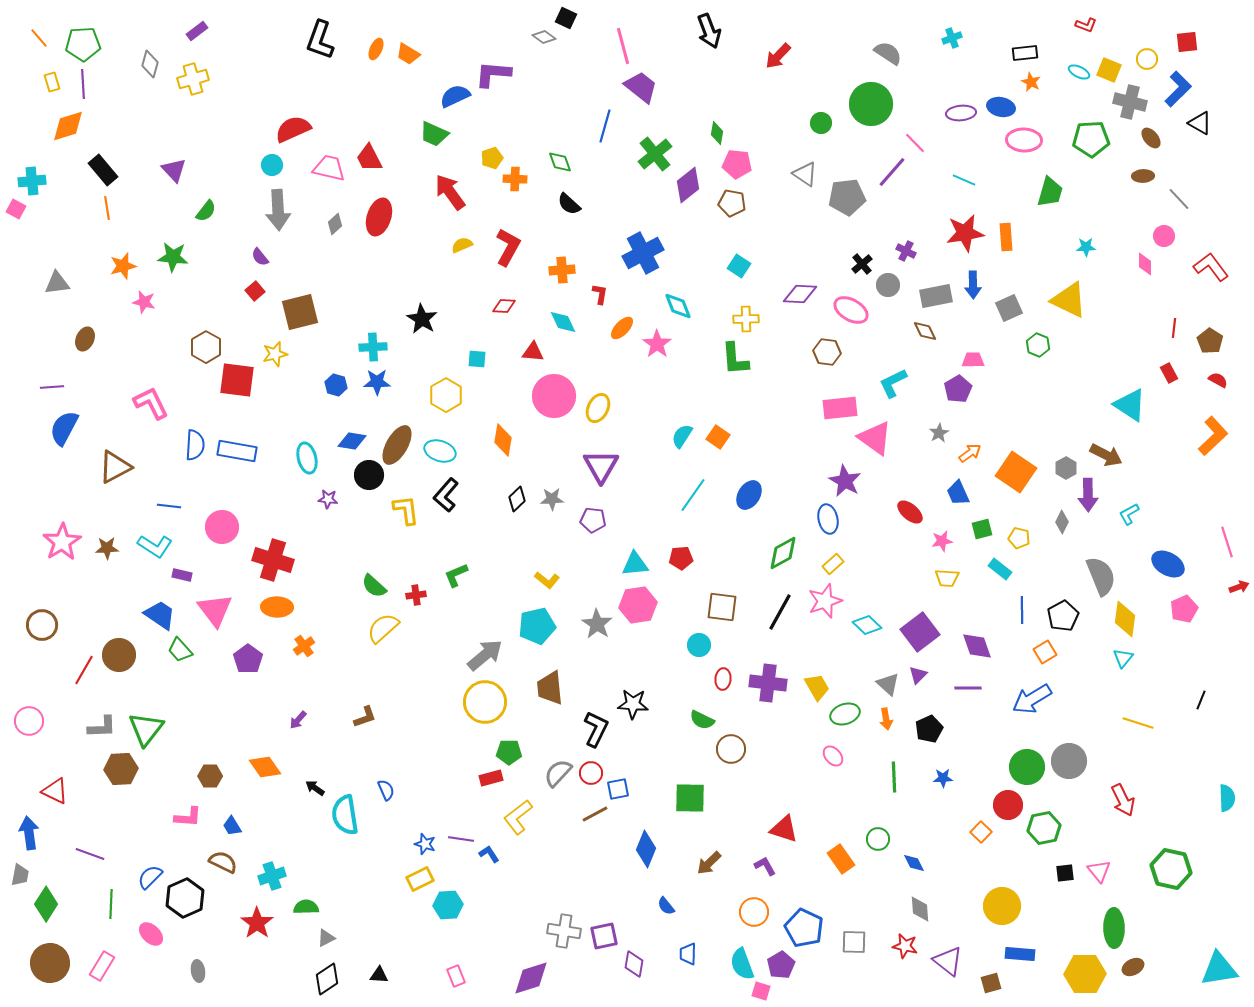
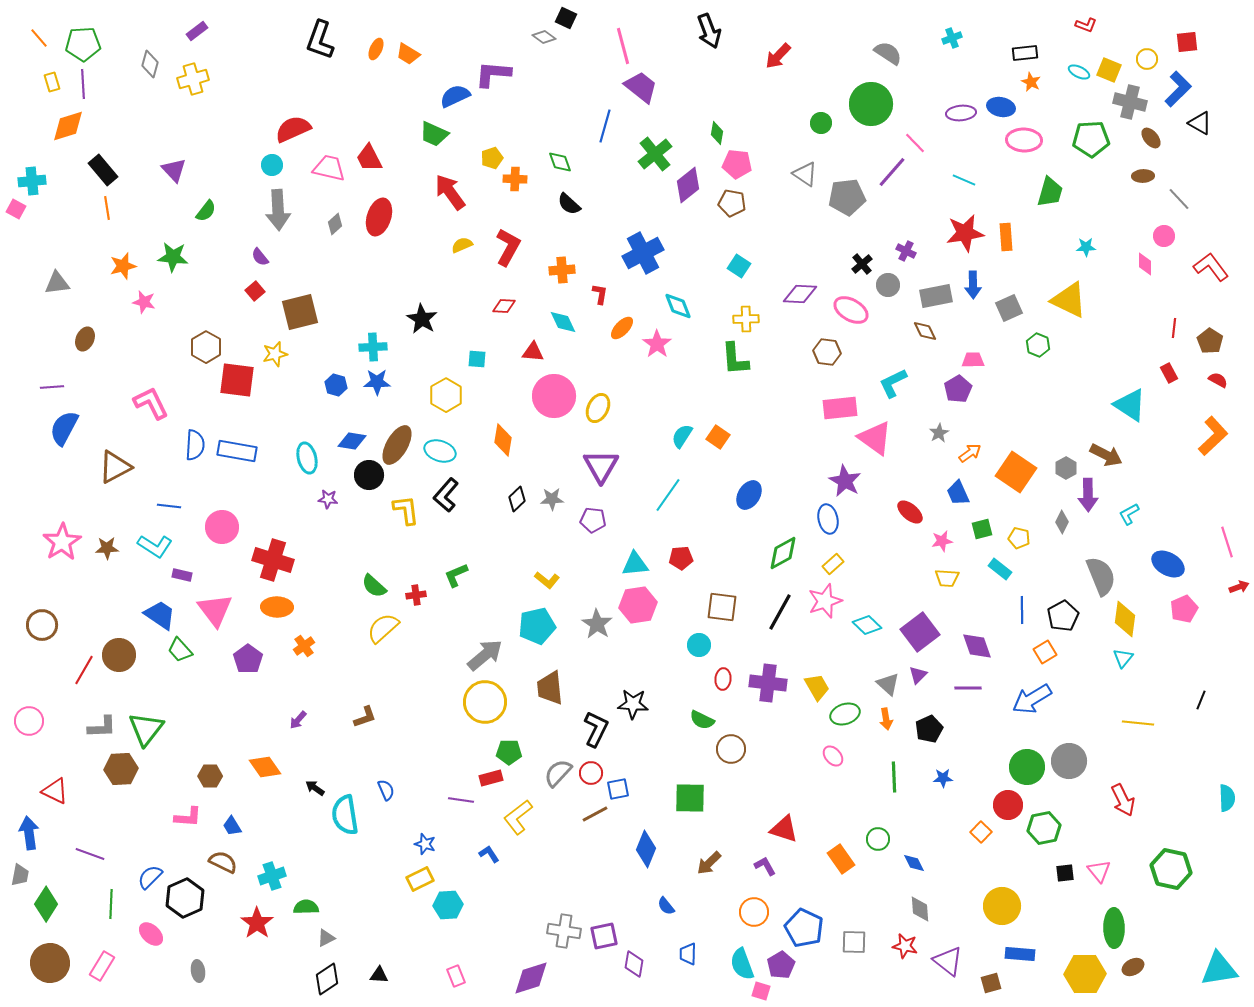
cyan line at (693, 495): moved 25 px left
yellow line at (1138, 723): rotated 12 degrees counterclockwise
purple line at (461, 839): moved 39 px up
